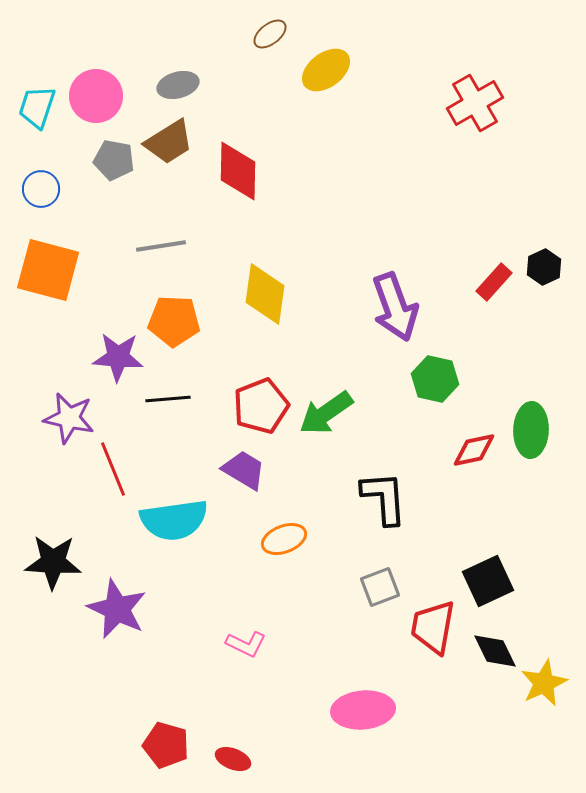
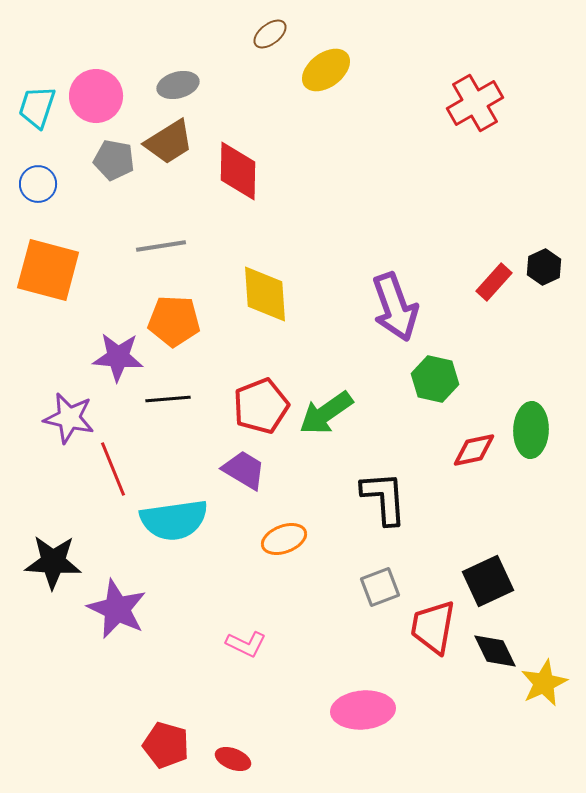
blue circle at (41, 189): moved 3 px left, 5 px up
yellow diamond at (265, 294): rotated 12 degrees counterclockwise
